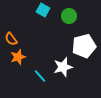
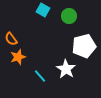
white star: moved 3 px right, 2 px down; rotated 24 degrees counterclockwise
